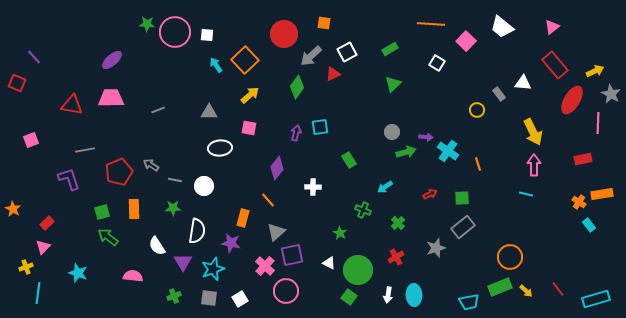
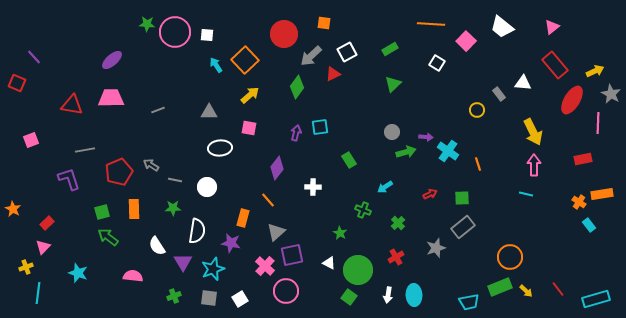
white circle at (204, 186): moved 3 px right, 1 px down
